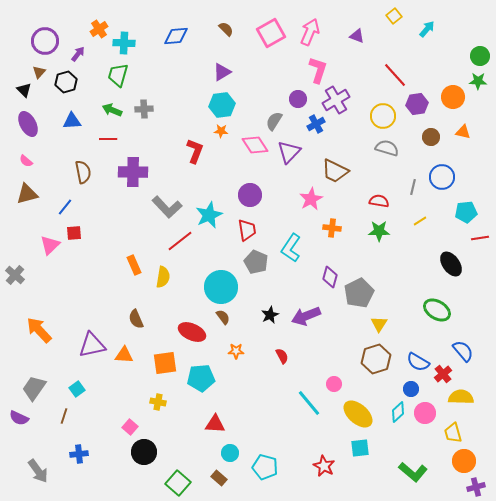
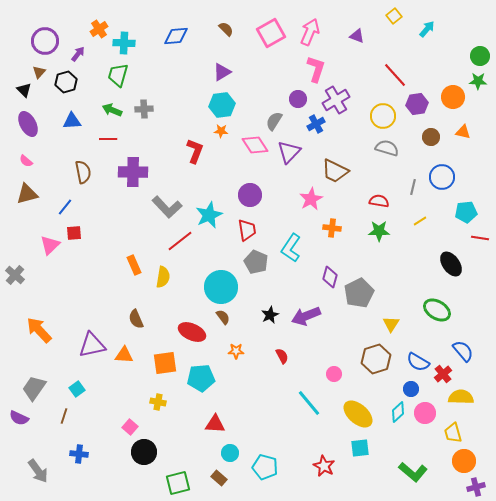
pink L-shape at (318, 70): moved 2 px left, 1 px up
red line at (480, 238): rotated 18 degrees clockwise
yellow triangle at (379, 324): moved 12 px right
pink circle at (334, 384): moved 10 px up
blue cross at (79, 454): rotated 12 degrees clockwise
green square at (178, 483): rotated 35 degrees clockwise
